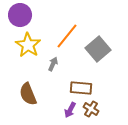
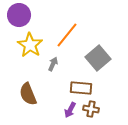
purple circle: moved 1 px left
orange line: moved 1 px up
yellow star: moved 2 px right
gray square: moved 9 px down
brown cross: rotated 21 degrees counterclockwise
